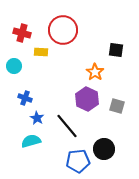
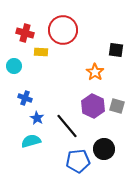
red cross: moved 3 px right
purple hexagon: moved 6 px right, 7 px down
